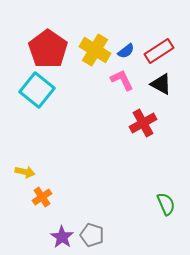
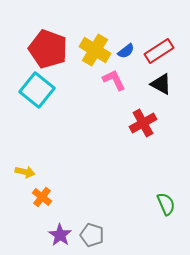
red pentagon: rotated 15 degrees counterclockwise
pink L-shape: moved 8 px left
orange cross: rotated 18 degrees counterclockwise
purple star: moved 2 px left, 2 px up
